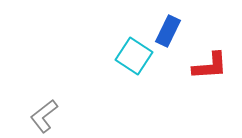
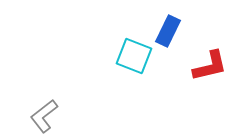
cyan square: rotated 12 degrees counterclockwise
red L-shape: rotated 9 degrees counterclockwise
